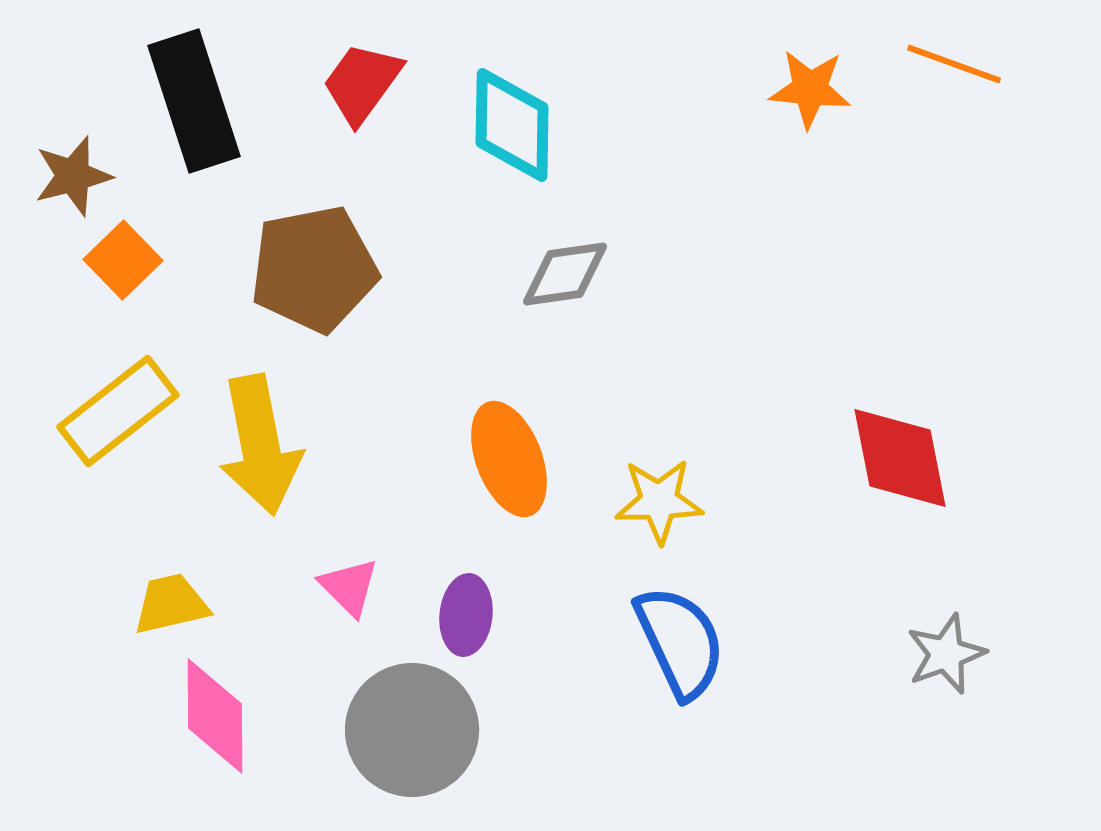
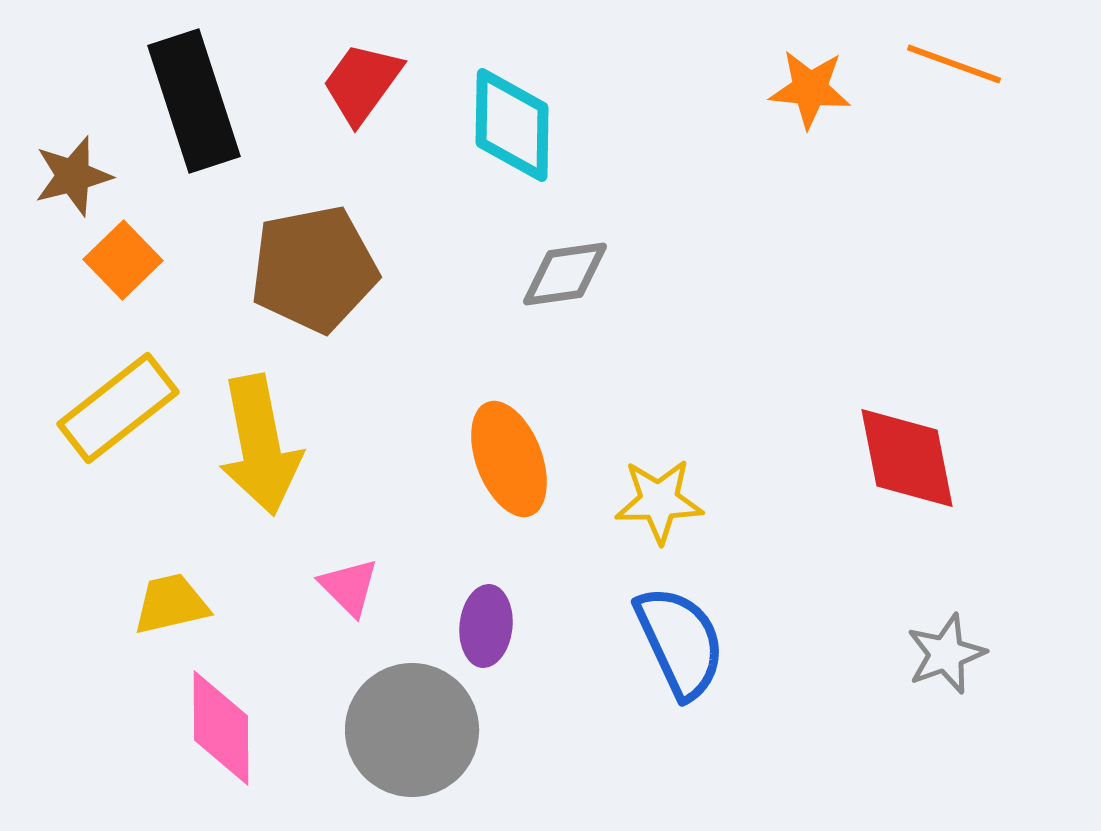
yellow rectangle: moved 3 px up
red diamond: moved 7 px right
purple ellipse: moved 20 px right, 11 px down
pink diamond: moved 6 px right, 12 px down
